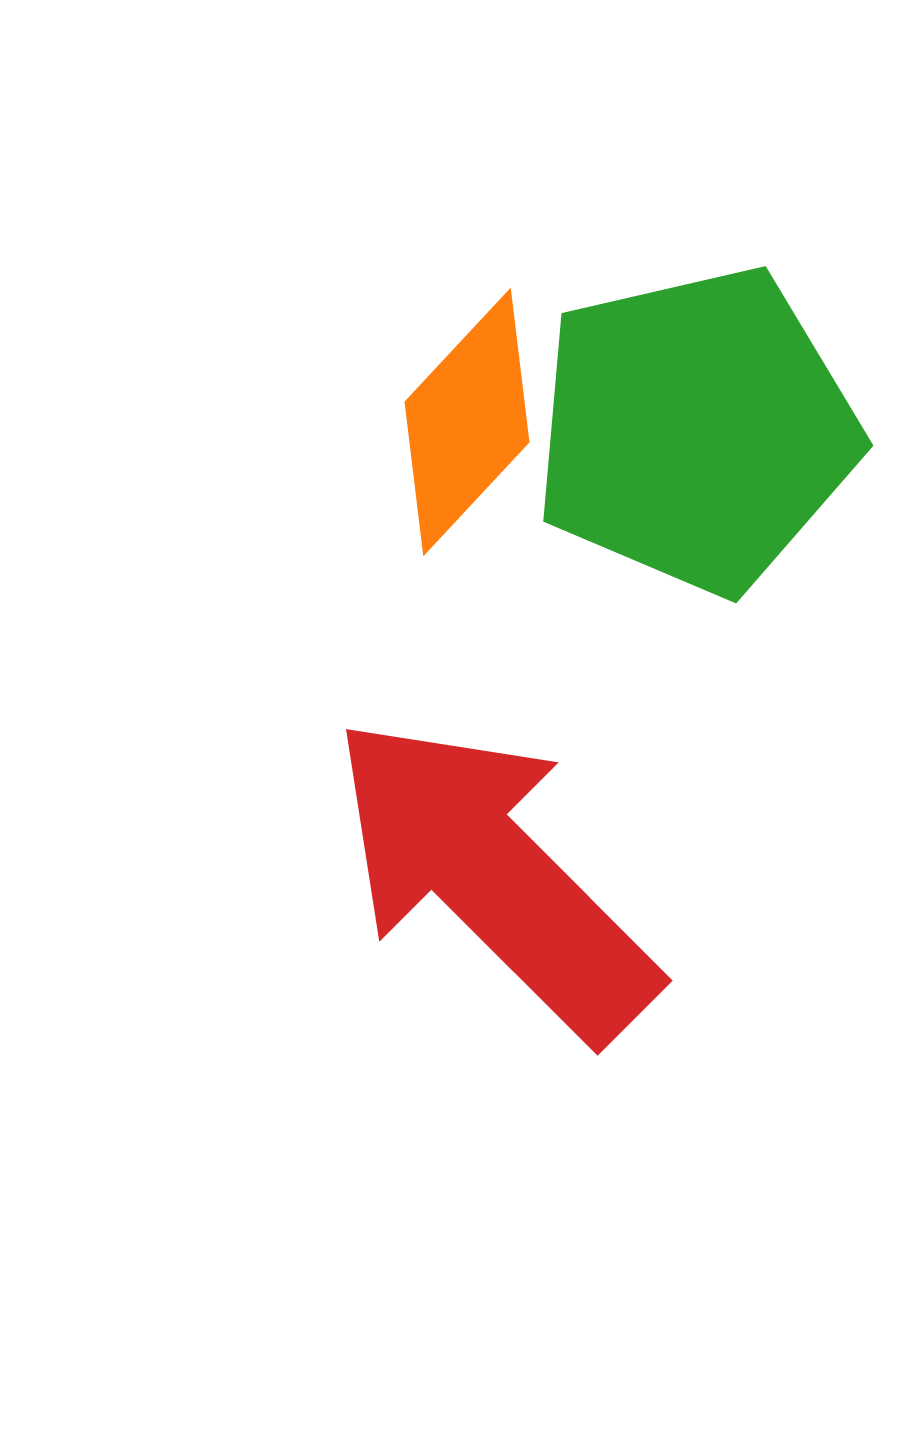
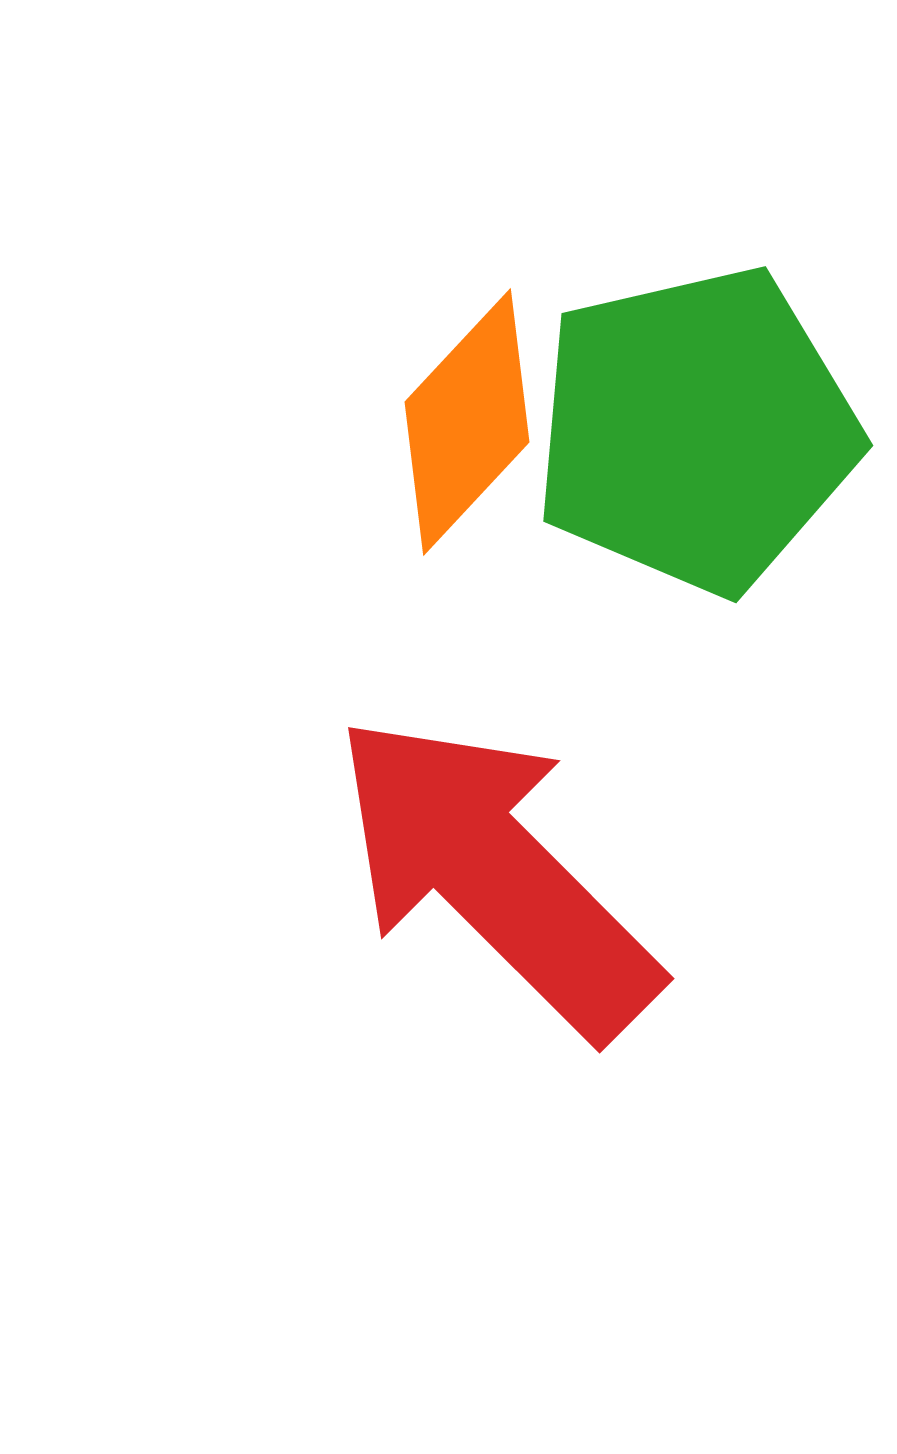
red arrow: moved 2 px right, 2 px up
